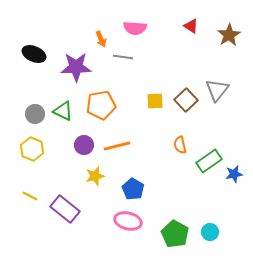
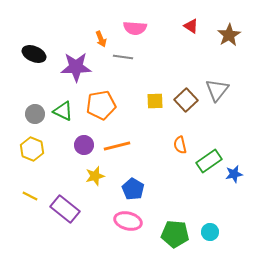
green pentagon: rotated 24 degrees counterclockwise
